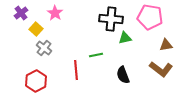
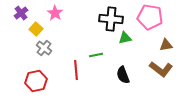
red hexagon: rotated 15 degrees clockwise
